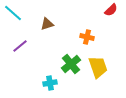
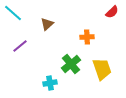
red semicircle: moved 1 px right, 2 px down
brown triangle: rotated 24 degrees counterclockwise
orange cross: rotated 16 degrees counterclockwise
yellow trapezoid: moved 4 px right, 2 px down
